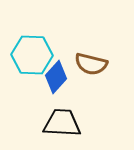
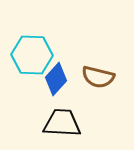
brown semicircle: moved 7 px right, 13 px down
blue diamond: moved 2 px down
